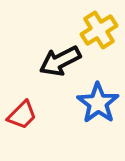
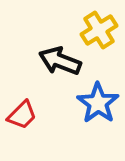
black arrow: rotated 48 degrees clockwise
